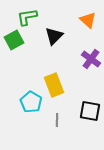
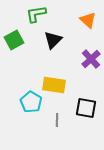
green L-shape: moved 9 px right, 3 px up
black triangle: moved 1 px left, 4 px down
purple cross: rotated 12 degrees clockwise
yellow rectangle: rotated 60 degrees counterclockwise
black square: moved 4 px left, 3 px up
